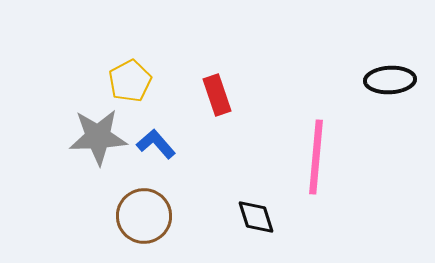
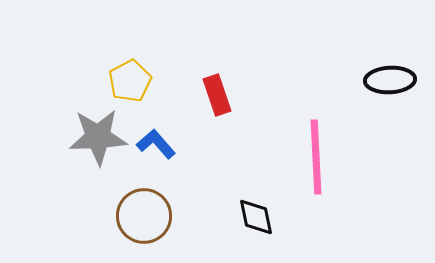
pink line: rotated 8 degrees counterclockwise
black diamond: rotated 6 degrees clockwise
